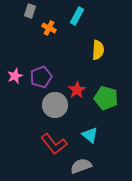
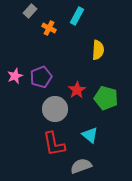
gray rectangle: rotated 24 degrees clockwise
gray circle: moved 4 px down
red L-shape: rotated 28 degrees clockwise
